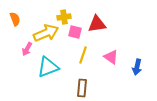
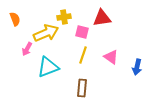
red triangle: moved 5 px right, 6 px up
pink square: moved 7 px right
